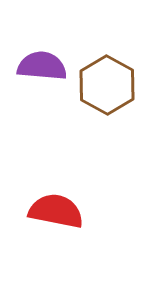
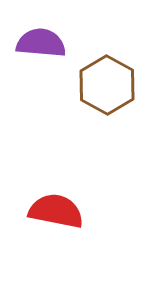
purple semicircle: moved 1 px left, 23 px up
